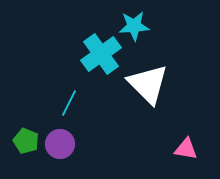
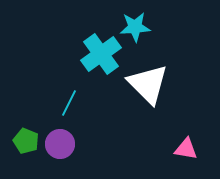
cyan star: moved 1 px right, 1 px down
